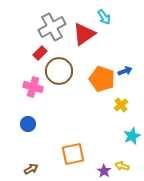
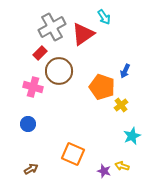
red triangle: moved 1 px left
blue arrow: rotated 136 degrees clockwise
orange pentagon: moved 8 px down
orange square: rotated 35 degrees clockwise
purple star: rotated 16 degrees counterclockwise
